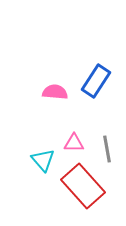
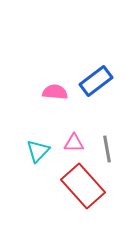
blue rectangle: rotated 20 degrees clockwise
cyan triangle: moved 5 px left, 9 px up; rotated 25 degrees clockwise
